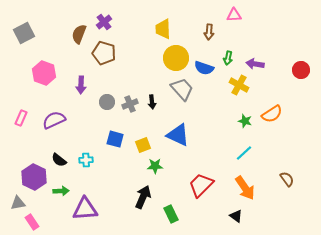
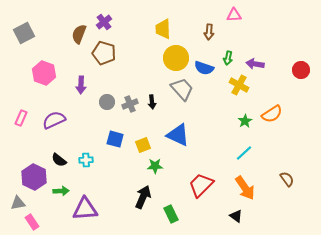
green star at (245, 121): rotated 24 degrees clockwise
